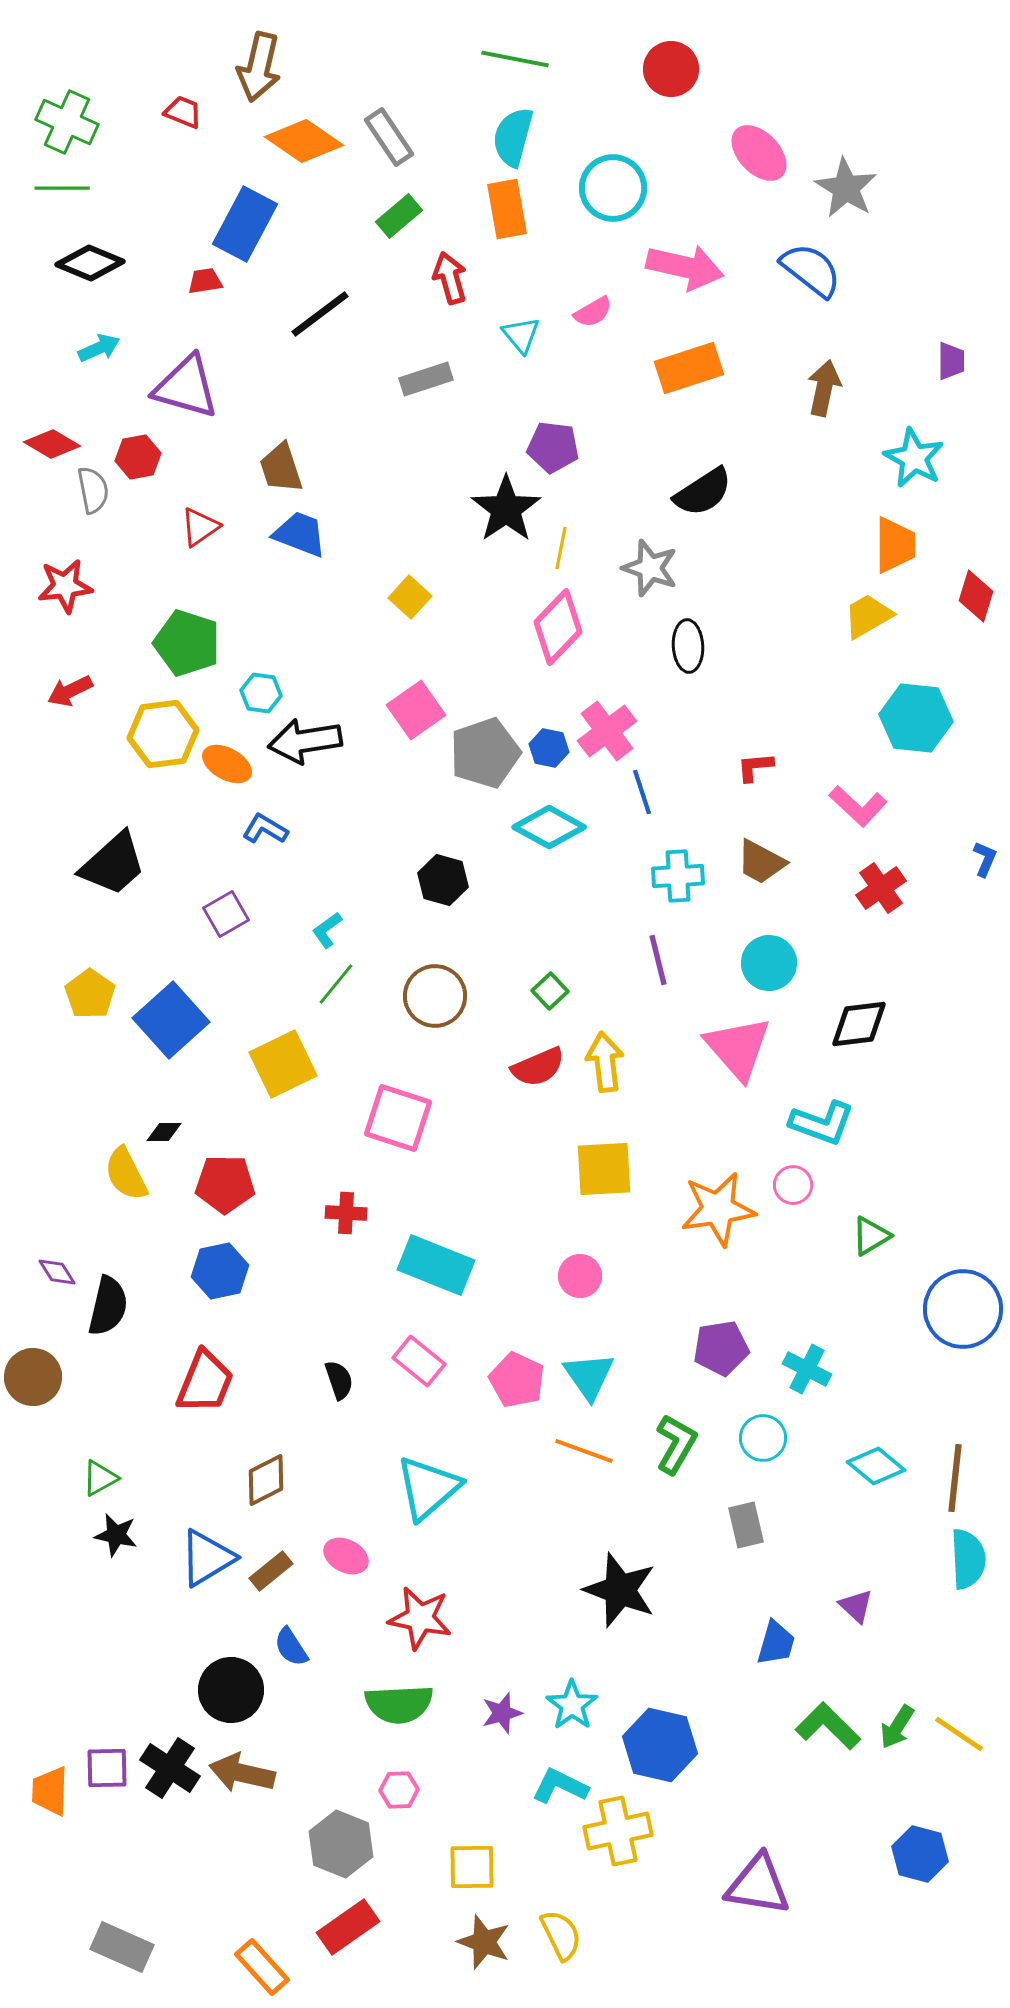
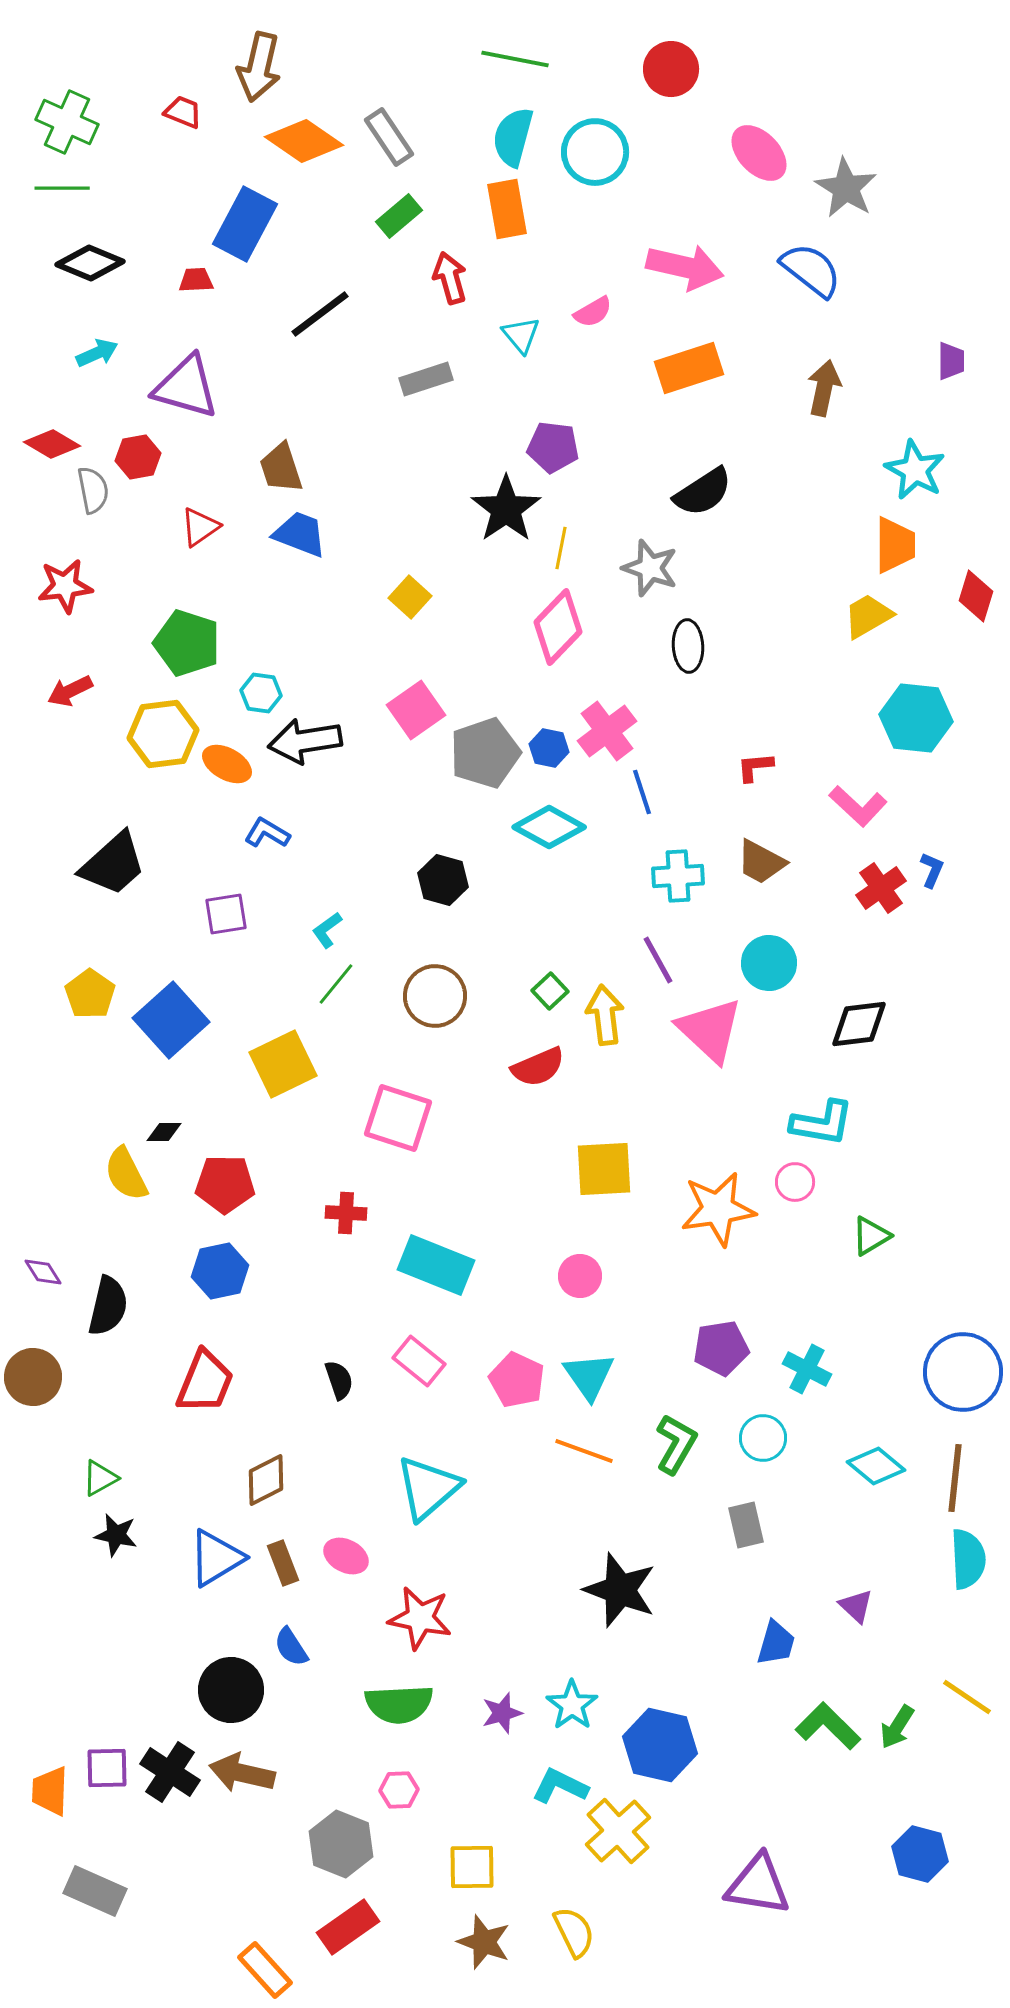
cyan circle at (613, 188): moved 18 px left, 36 px up
red trapezoid at (205, 281): moved 9 px left, 1 px up; rotated 6 degrees clockwise
cyan arrow at (99, 348): moved 2 px left, 5 px down
cyan star at (914, 458): moved 1 px right, 12 px down
blue L-shape at (265, 829): moved 2 px right, 4 px down
blue L-shape at (985, 859): moved 53 px left, 11 px down
purple square at (226, 914): rotated 21 degrees clockwise
purple line at (658, 960): rotated 15 degrees counterclockwise
pink triangle at (738, 1048): moved 28 px left, 18 px up; rotated 6 degrees counterclockwise
yellow arrow at (605, 1062): moved 47 px up
cyan L-shape at (822, 1123): rotated 10 degrees counterclockwise
pink circle at (793, 1185): moved 2 px right, 3 px up
purple diamond at (57, 1272): moved 14 px left
blue circle at (963, 1309): moved 63 px down
blue triangle at (207, 1558): moved 9 px right
brown rectangle at (271, 1571): moved 12 px right, 8 px up; rotated 72 degrees counterclockwise
yellow line at (959, 1734): moved 8 px right, 37 px up
black cross at (170, 1768): moved 4 px down
yellow cross at (618, 1831): rotated 30 degrees counterclockwise
yellow semicircle at (561, 1935): moved 13 px right, 3 px up
gray rectangle at (122, 1947): moved 27 px left, 56 px up
orange rectangle at (262, 1967): moved 3 px right, 3 px down
